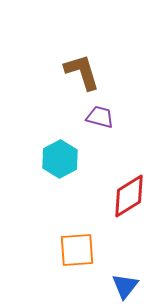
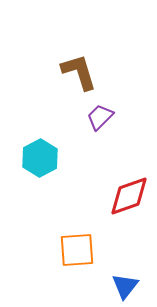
brown L-shape: moved 3 px left
purple trapezoid: rotated 60 degrees counterclockwise
cyan hexagon: moved 20 px left, 1 px up
red diamond: rotated 12 degrees clockwise
